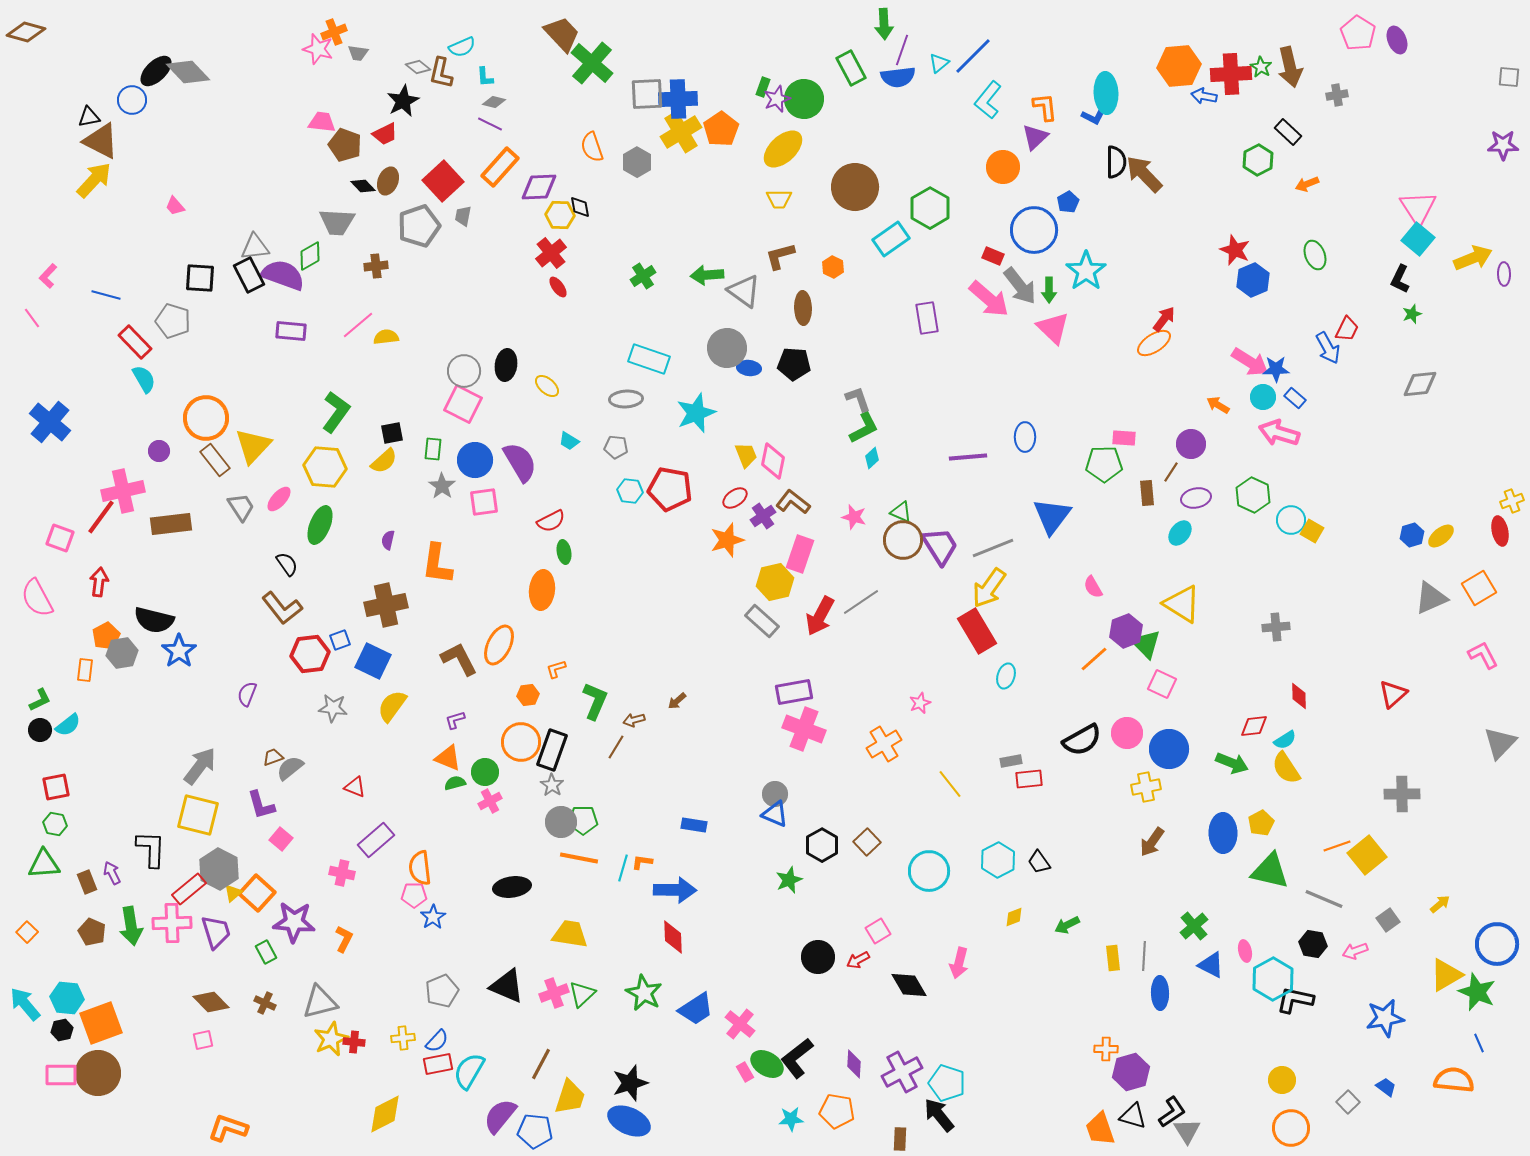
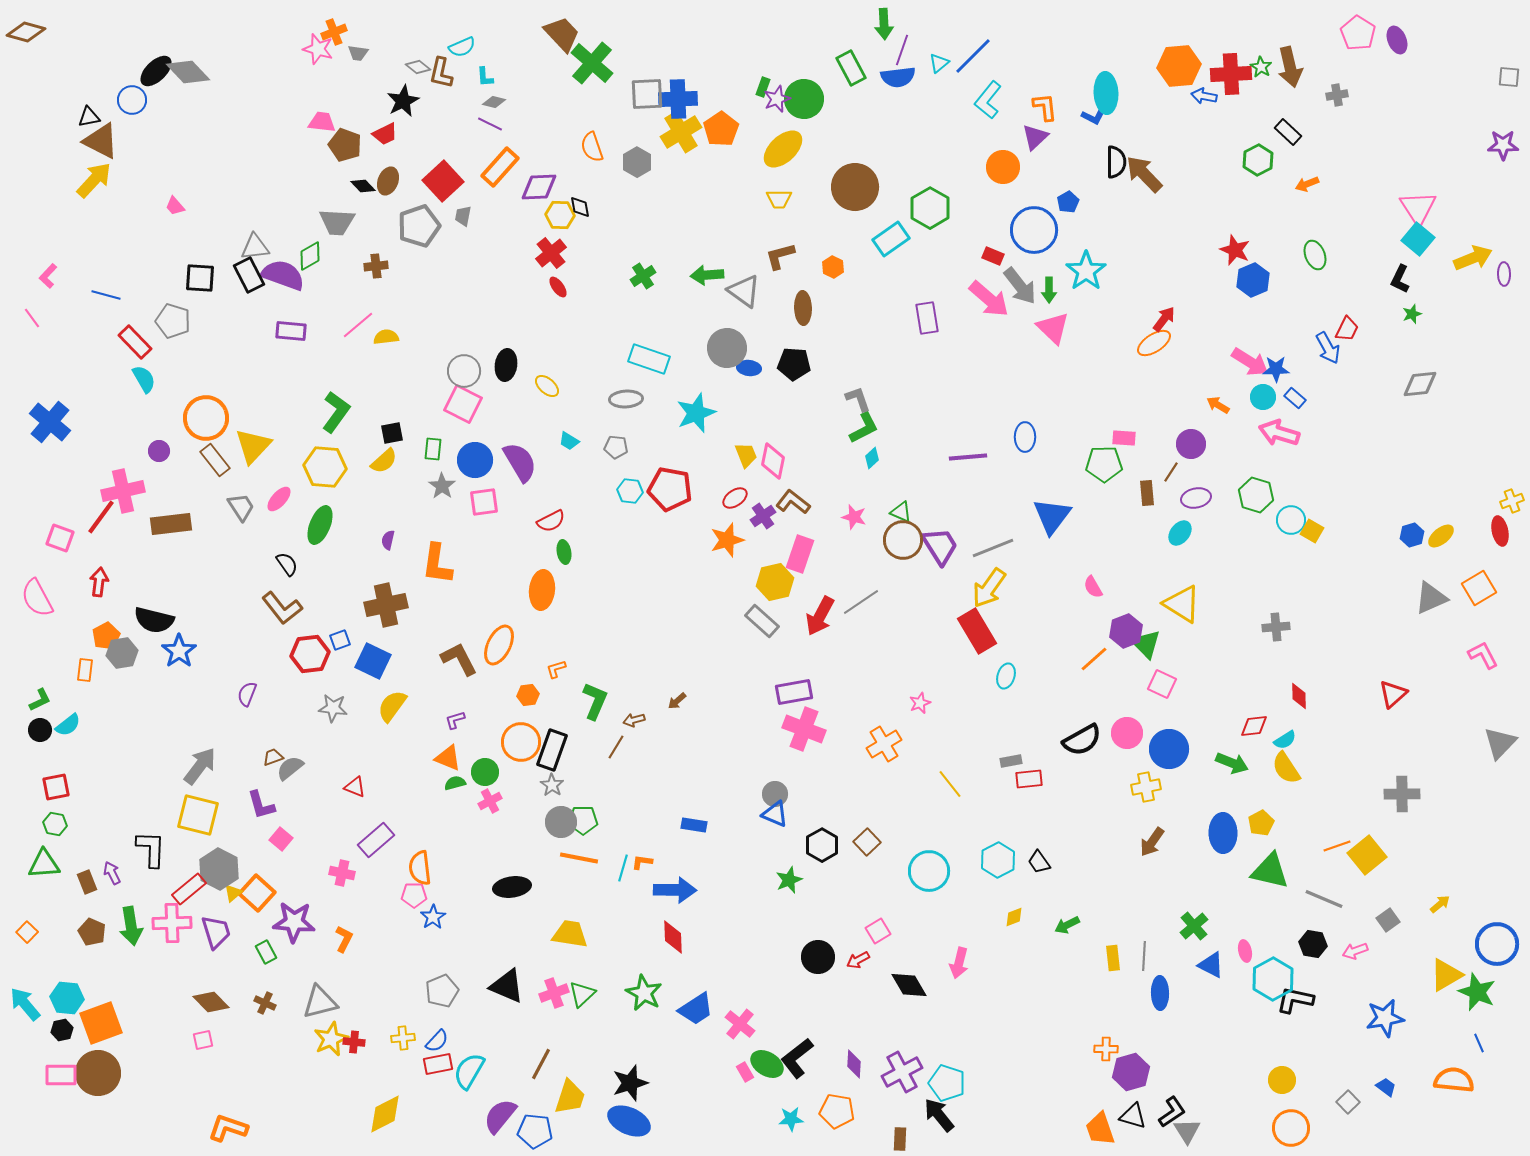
green hexagon at (1253, 495): moved 3 px right; rotated 8 degrees counterclockwise
